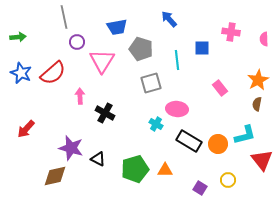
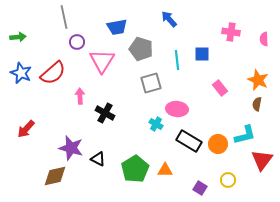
blue square: moved 6 px down
orange star: rotated 20 degrees counterclockwise
red triangle: rotated 15 degrees clockwise
green pentagon: rotated 16 degrees counterclockwise
